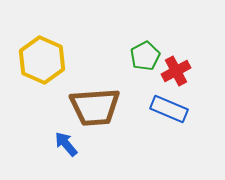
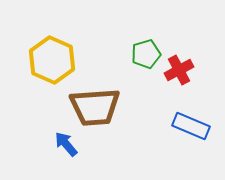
green pentagon: moved 1 px right, 2 px up; rotated 12 degrees clockwise
yellow hexagon: moved 10 px right
red cross: moved 3 px right, 1 px up
blue rectangle: moved 22 px right, 17 px down
